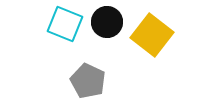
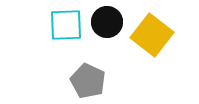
cyan square: moved 1 px right, 1 px down; rotated 24 degrees counterclockwise
